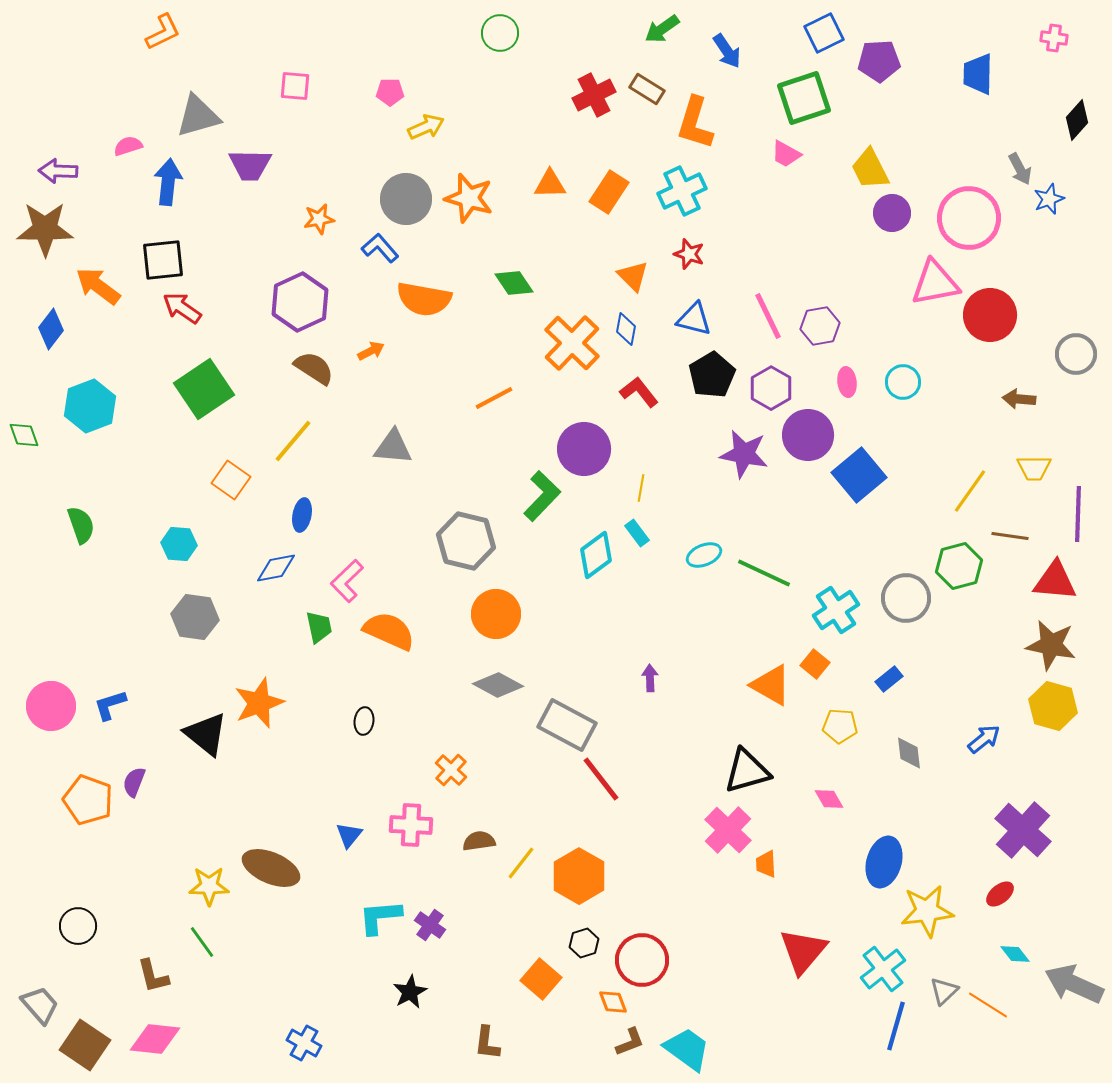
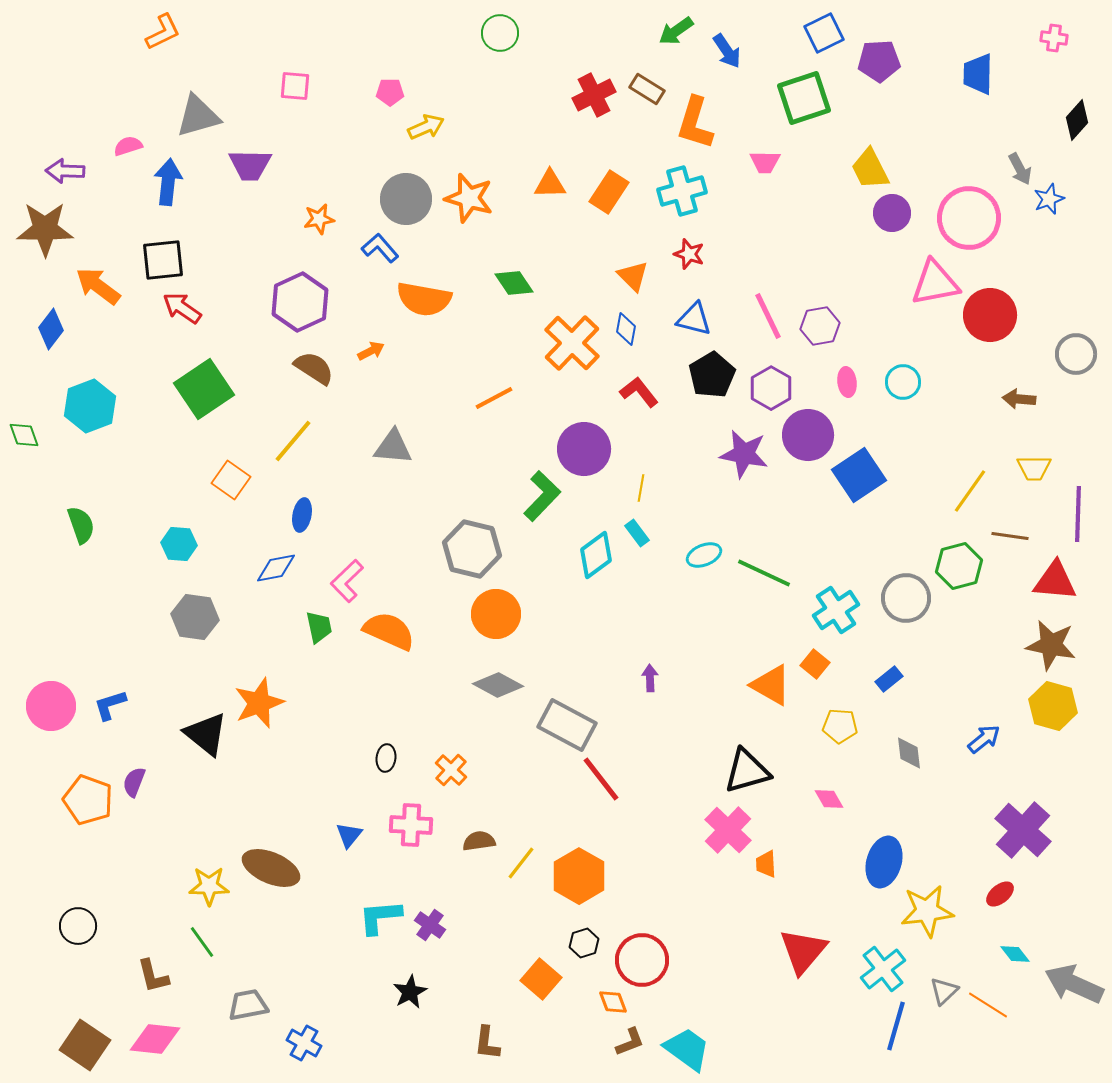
green arrow at (662, 29): moved 14 px right, 2 px down
pink trapezoid at (786, 154): moved 21 px left, 8 px down; rotated 28 degrees counterclockwise
purple arrow at (58, 171): moved 7 px right
cyan cross at (682, 191): rotated 9 degrees clockwise
blue square at (859, 475): rotated 6 degrees clockwise
gray hexagon at (466, 541): moved 6 px right, 8 px down
black ellipse at (364, 721): moved 22 px right, 37 px down
gray trapezoid at (40, 1005): moved 208 px right; rotated 60 degrees counterclockwise
